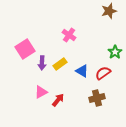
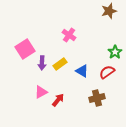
red semicircle: moved 4 px right, 1 px up
